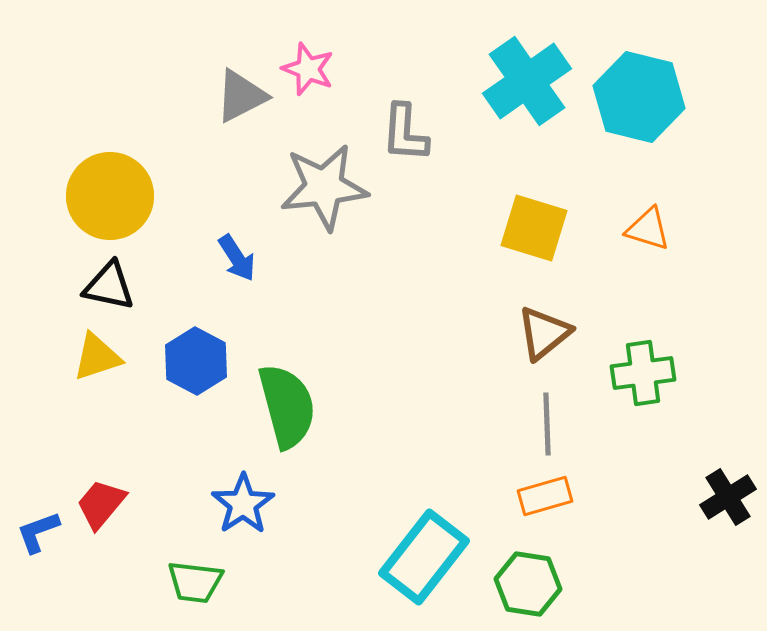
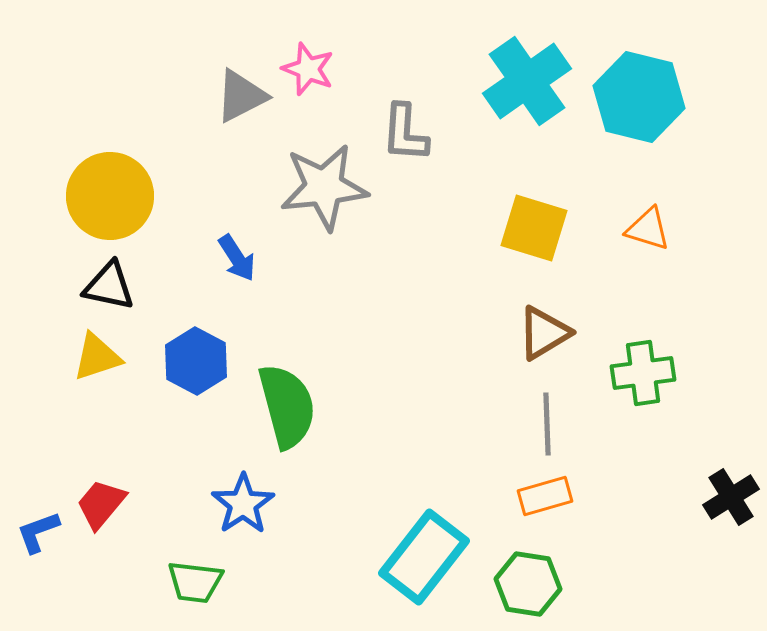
brown triangle: rotated 8 degrees clockwise
black cross: moved 3 px right
